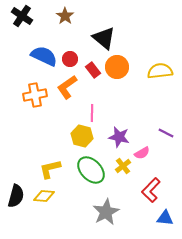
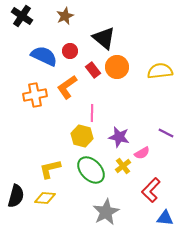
brown star: rotated 12 degrees clockwise
red circle: moved 8 px up
yellow diamond: moved 1 px right, 2 px down
